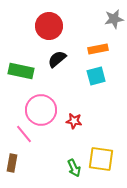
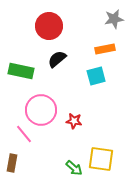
orange rectangle: moved 7 px right
green arrow: rotated 24 degrees counterclockwise
